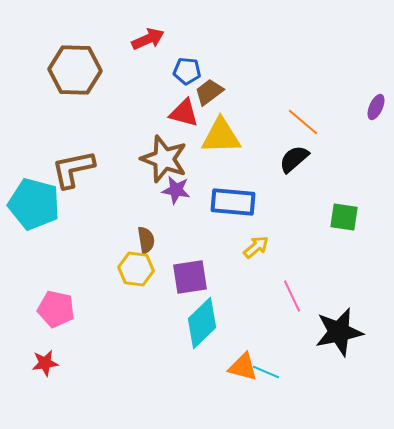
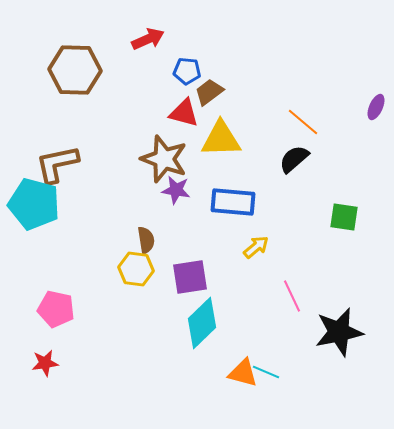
yellow triangle: moved 3 px down
brown L-shape: moved 16 px left, 5 px up
orange triangle: moved 6 px down
